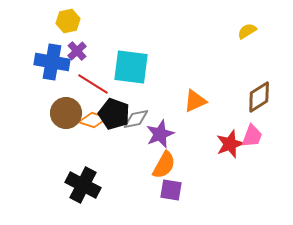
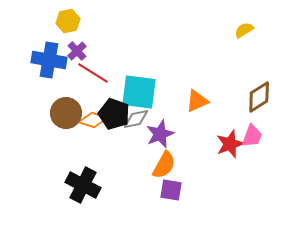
yellow semicircle: moved 3 px left, 1 px up
blue cross: moved 3 px left, 2 px up
cyan square: moved 8 px right, 25 px down
red line: moved 11 px up
orange triangle: moved 2 px right
